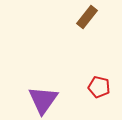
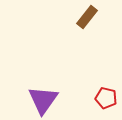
red pentagon: moved 7 px right, 11 px down
